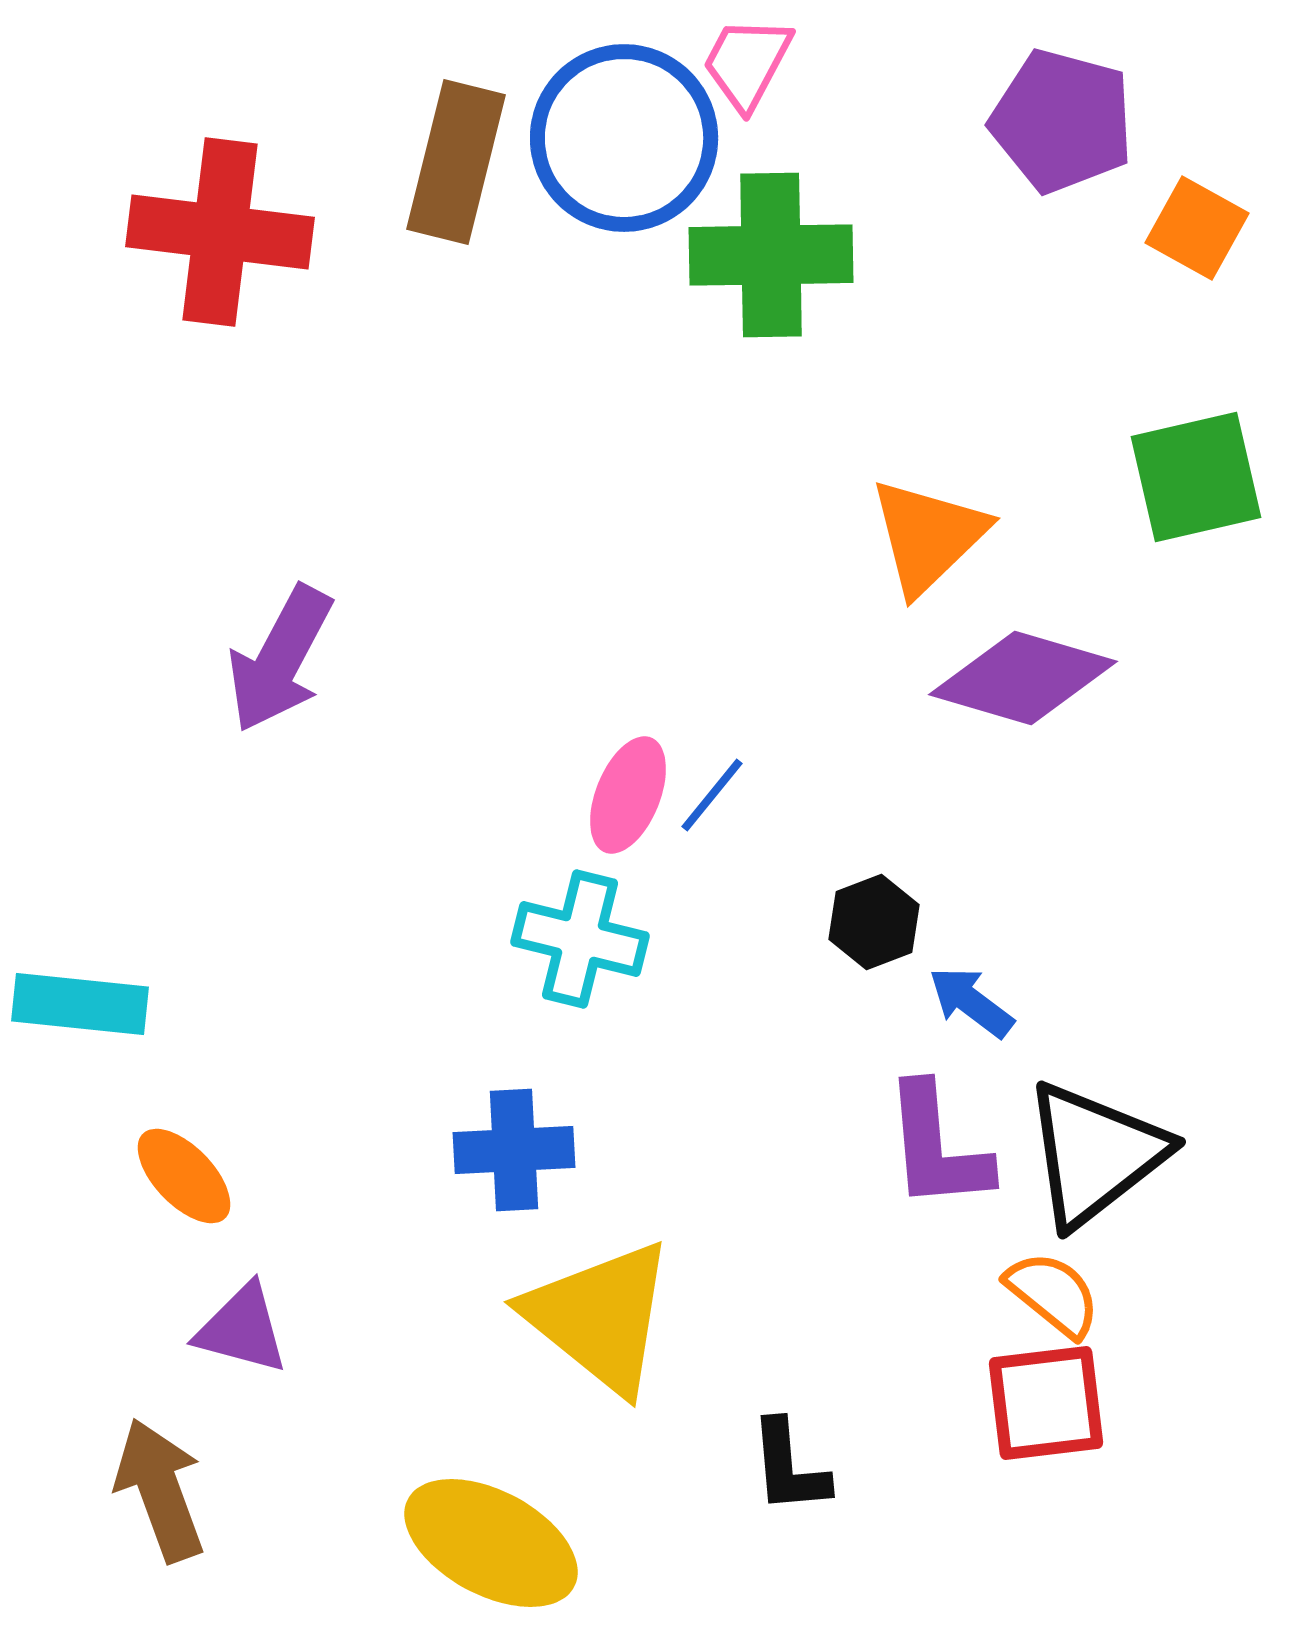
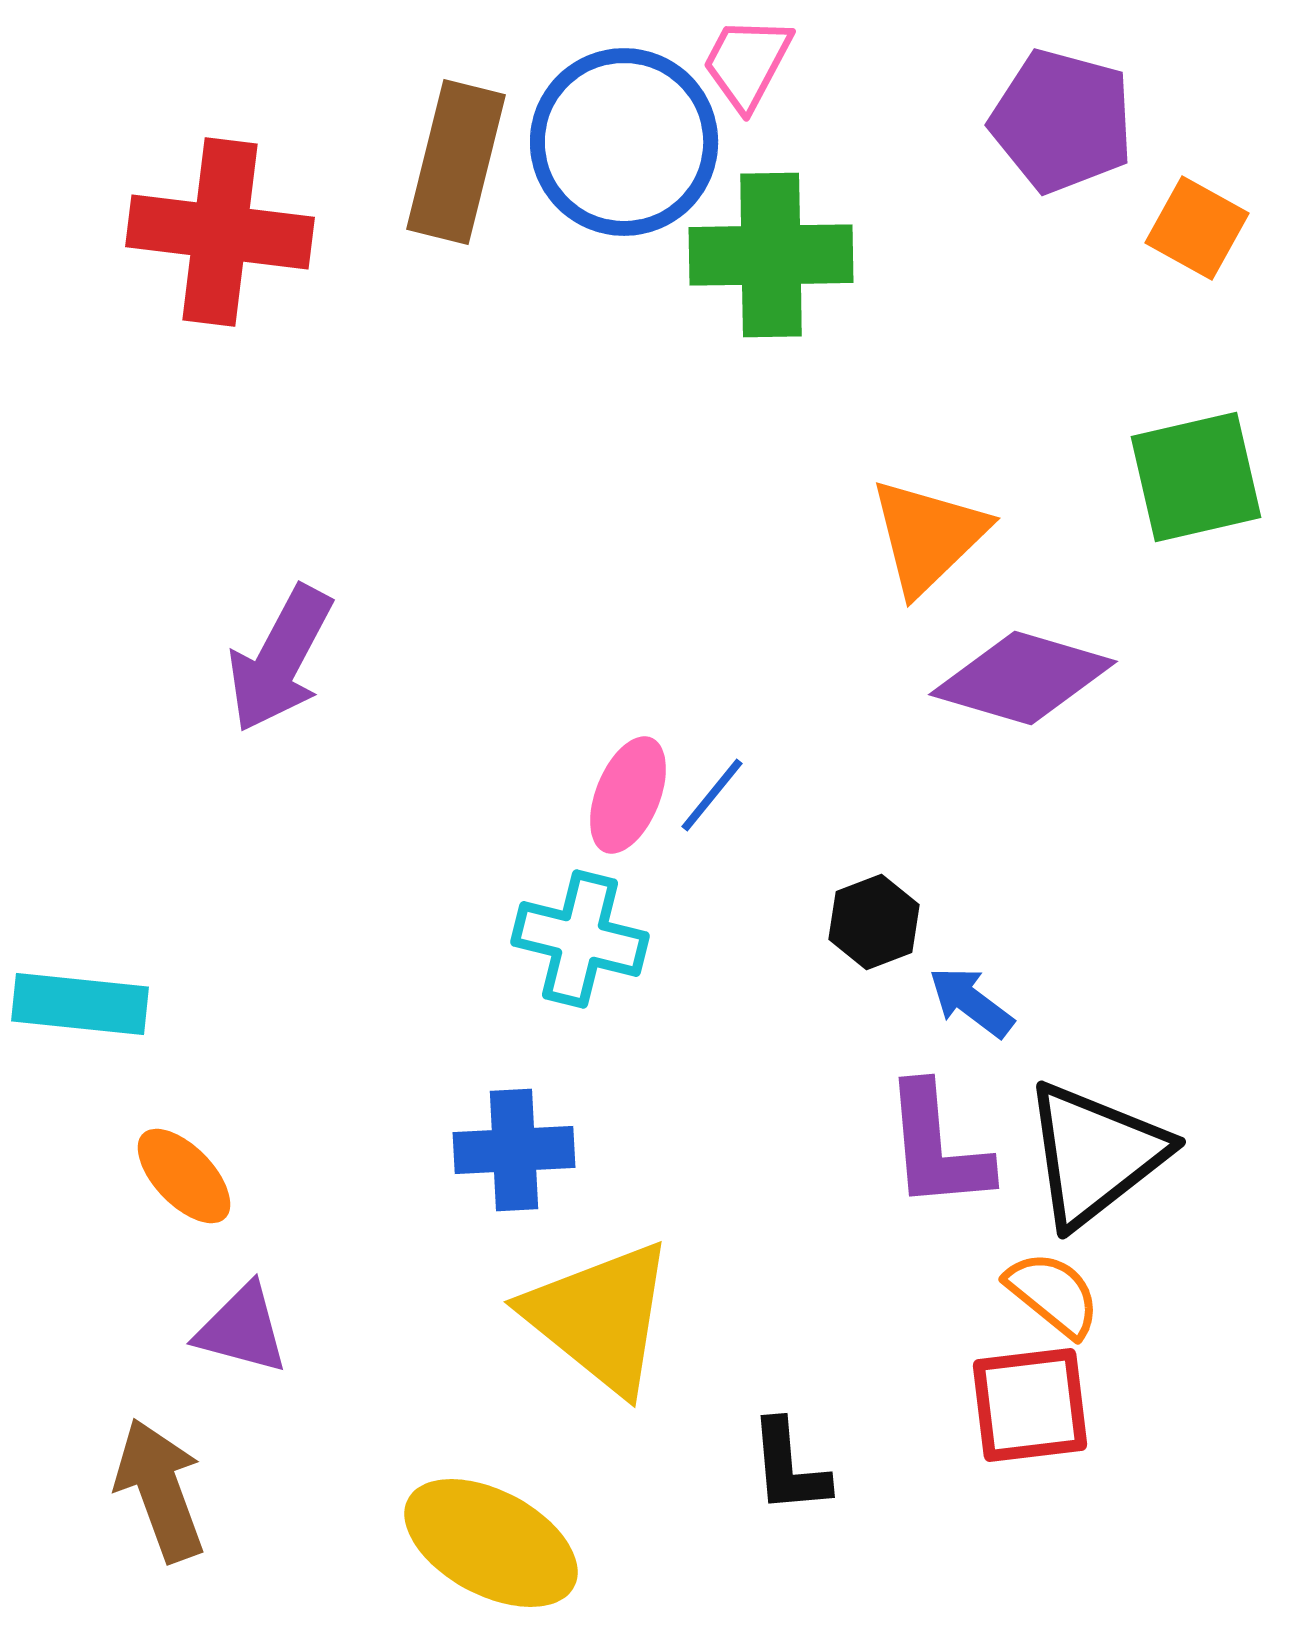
blue circle: moved 4 px down
red square: moved 16 px left, 2 px down
